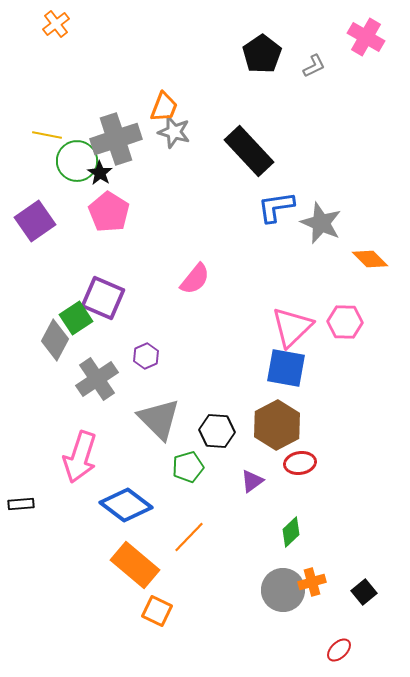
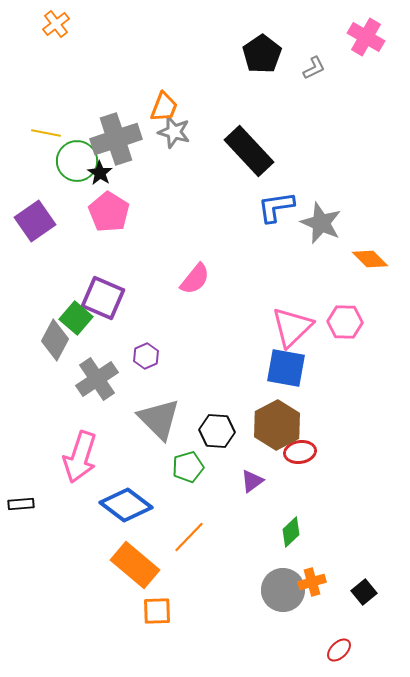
gray L-shape at (314, 66): moved 2 px down
yellow line at (47, 135): moved 1 px left, 2 px up
green square at (76, 318): rotated 16 degrees counterclockwise
red ellipse at (300, 463): moved 11 px up
orange square at (157, 611): rotated 28 degrees counterclockwise
